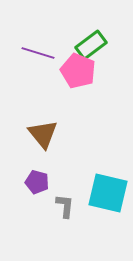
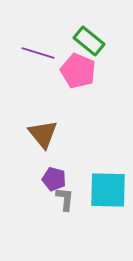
green rectangle: moved 2 px left, 4 px up; rotated 76 degrees clockwise
purple pentagon: moved 17 px right, 3 px up
cyan square: moved 3 px up; rotated 12 degrees counterclockwise
gray L-shape: moved 7 px up
